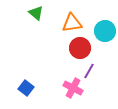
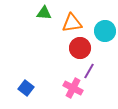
green triangle: moved 8 px right; rotated 35 degrees counterclockwise
